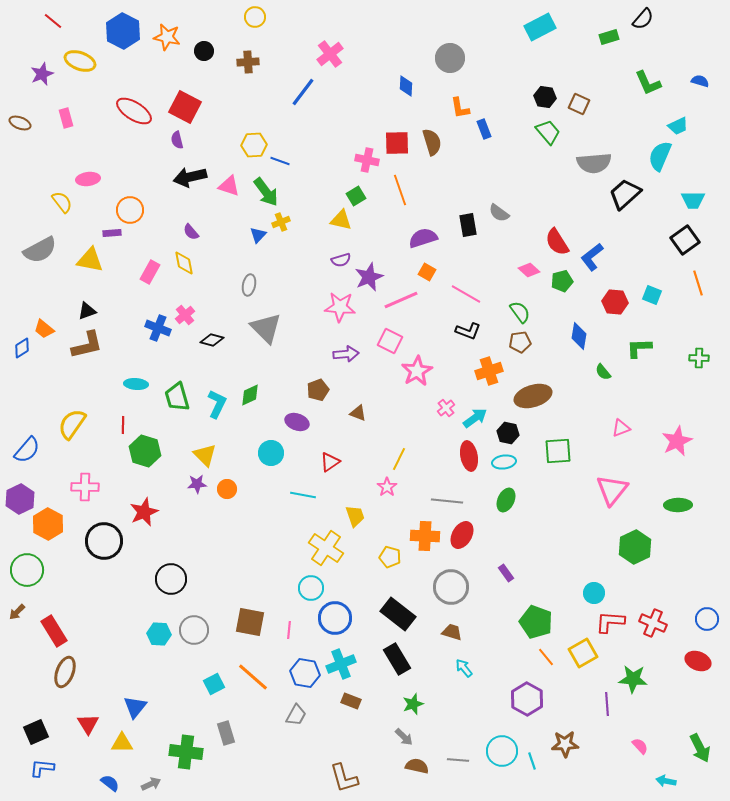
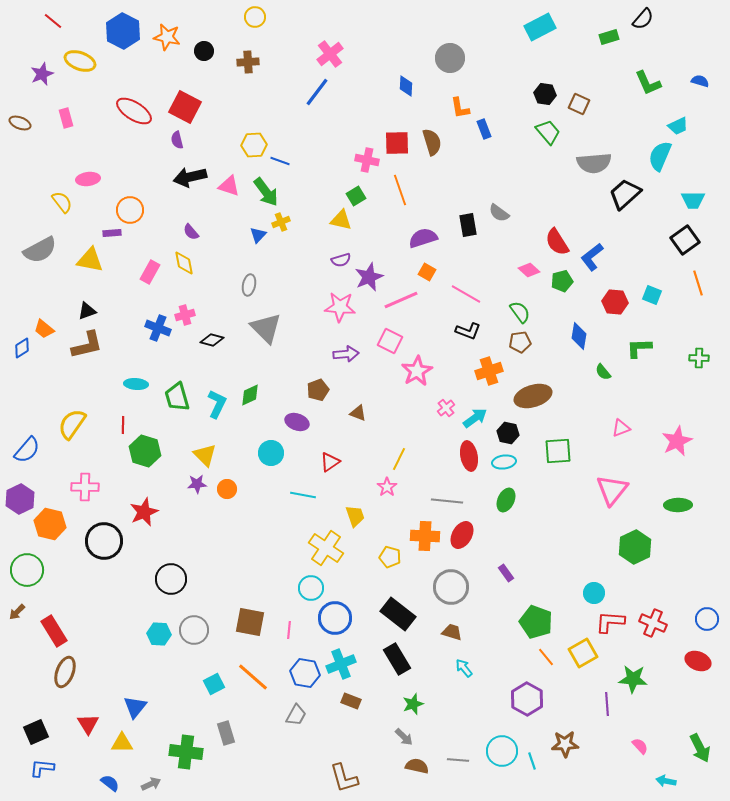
blue line at (303, 92): moved 14 px right
black hexagon at (545, 97): moved 3 px up
pink cross at (185, 315): rotated 24 degrees clockwise
orange hexagon at (48, 524): moved 2 px right; rotated 16 degrees counterclockwise
